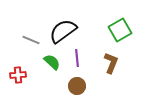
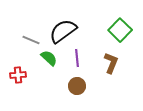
green square: rotated 15 degrees counterclockwise
green semicircle: moved 3 px left, 4 px up
